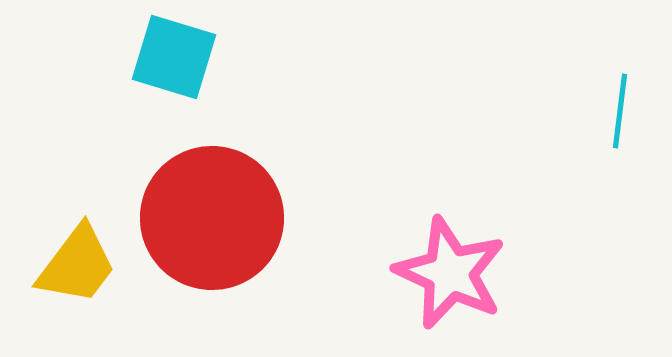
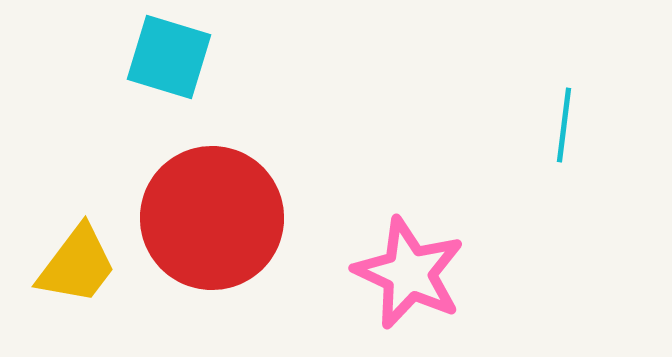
cyan square: moved 5 px left
cyan line: moved 56 px left, 14 px down
pink star: moved 41 px left
